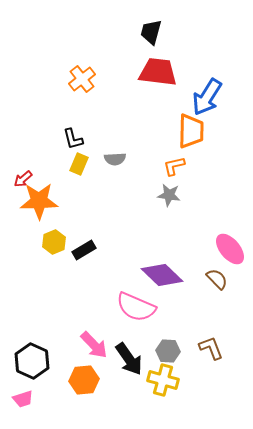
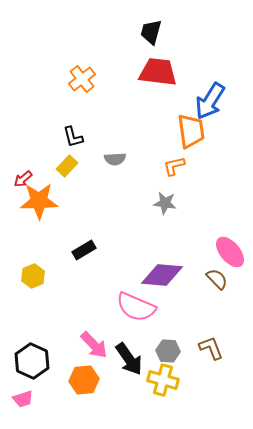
blue arrow: moved 3 px right, 4 px down
orange trapezoid: rotated 9 degrees counterclockwise
black L-shape: moved 2 px up
yellow rectangle: moved 12 px left, 2 px down; rotated 20 degrees clockwise
gray star: moved 4 px left, 8 px down
yellow hexagon: moved 21 px left, 34 px down
pink ellipse: moved 3 px down
purple diamond: rotated 39 degrees counterclockwise
